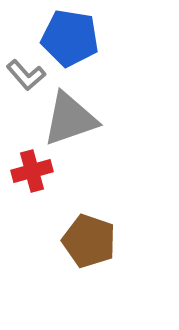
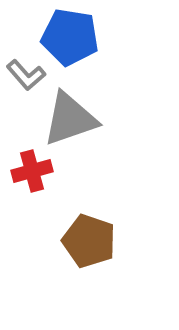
blue pentagon: moved 1 px up
